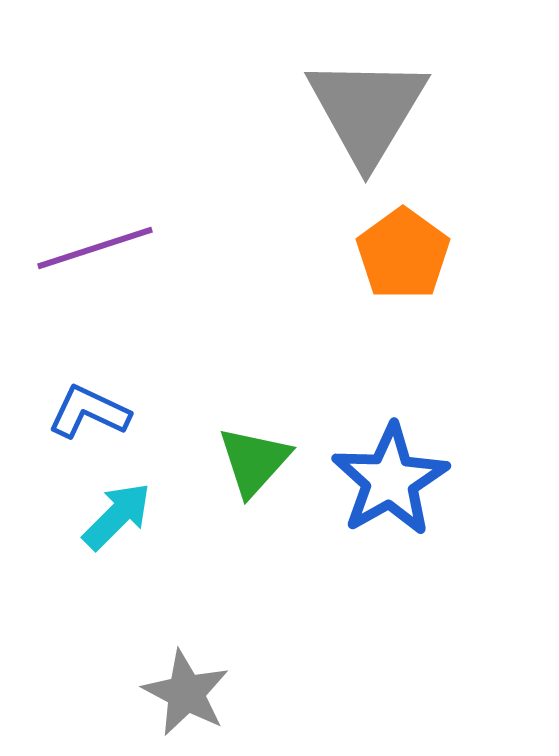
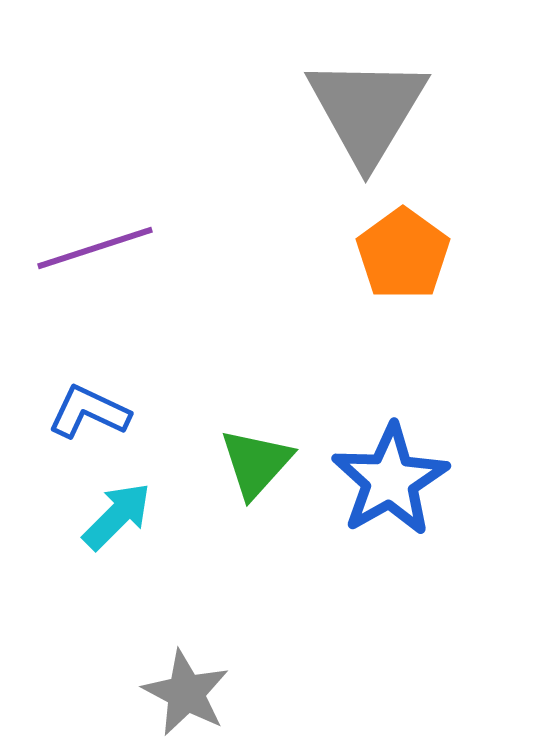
green triangle: moved 2 px right, 2 px down
